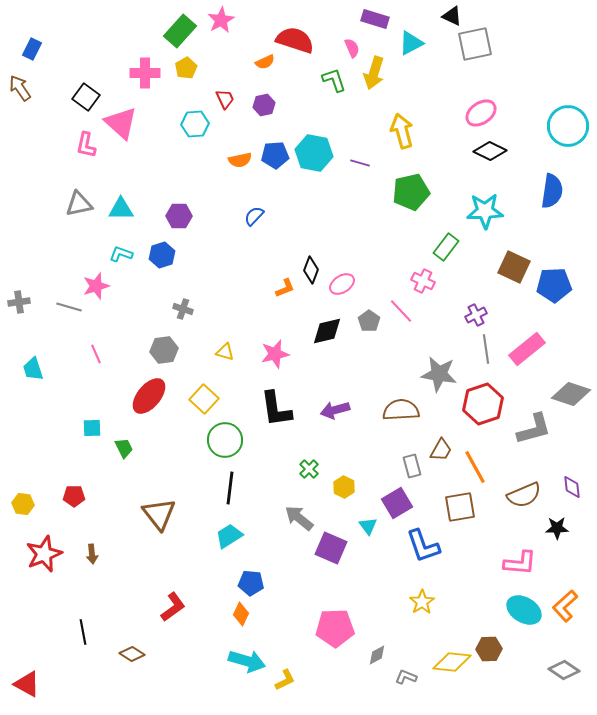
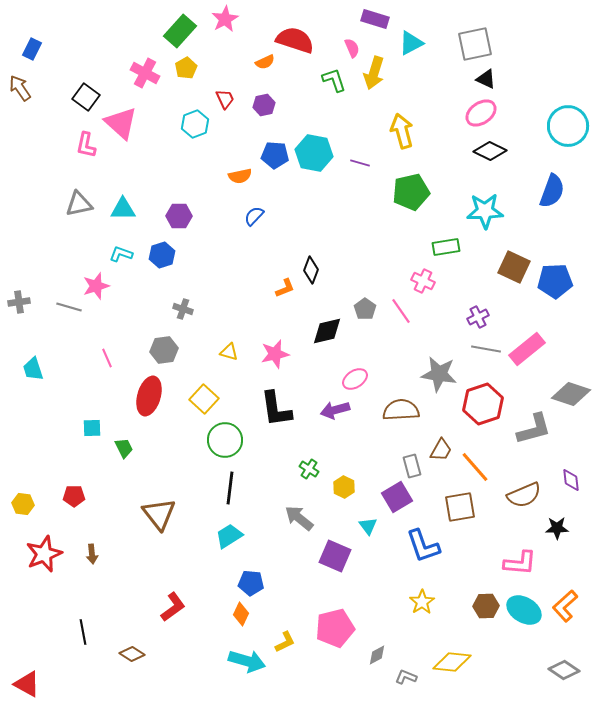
black triangle at (452, 16): moved 34 px right, 63 px down
pink star at (221, 20): moved 4 px right, 1 px up
pink cross at (145, 73): rotated 28 degrees clockwise
cyan hexagon at (195, 124): rotated 16 degrees counterclockwise
blue pentagon at (275, 155): rotated 8 degrees clockwise
orange semicircle at (240, 160): moved 16 px down
blue semicircle at (552, 191): rotated 12 degrees clockwise
cyan triangle at (121, 209): moved 2 px right
green rectangle at (446, 247): rotated 44 degrees clockwise
pink ellipse at (342, 284): moved 13 px right, 95 px down
blue pentagon at (554, 285): moved 1 px right, 4 px up
pink line at (401, 311): rotated 8 degrees clockwise
purple cross at (476, 315): moved 2 px right, 2 px down
gray pentagon at (369, 321): moved 4 px left, 12 px up
gray line at (486, 349): rotated 72 degrees counterclockwise
yellow triangle at (225, 352): moved 4 px right
pink line at (96, 354): moved 11 px right, 4 px down
red ellipse at (149, 396): rotated 24 degrees counterclockwise
orange line at (475, 467): rotated 12 degrees counterclockwise
green cross at (309, 469): rotated 12 degrees counterclockwise
purple diamond at (572, 487): moved 1 px left, 7 px up
purple square at (397, 503): moved 6 px up
purple square at (331, 548): moved 4 px right, 8 px down
pink pentagon at (335, 628): rotated 12 degrees counterclockwise
brown hexagon at (489, 649): moved 3 px left, 43 px up
yellow L-shape at (285, 680): moved 38 px up
